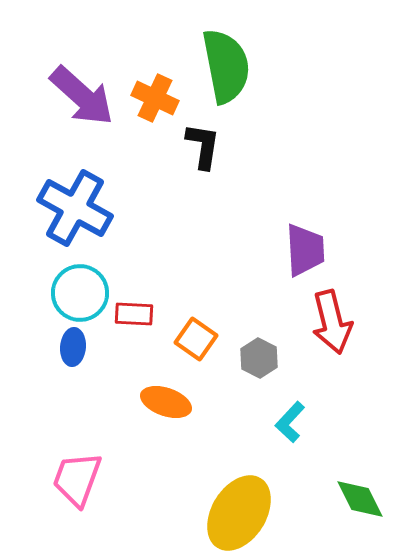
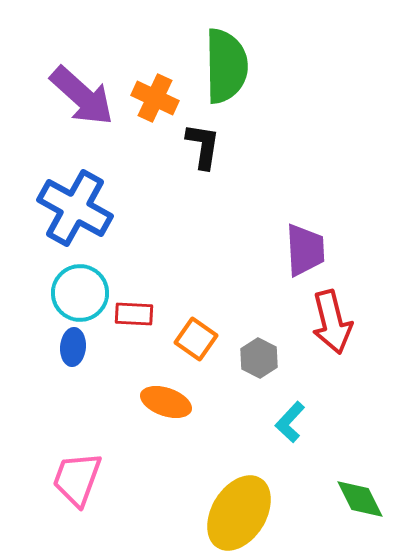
green semicircle: rotated 10 degrees clockwise
